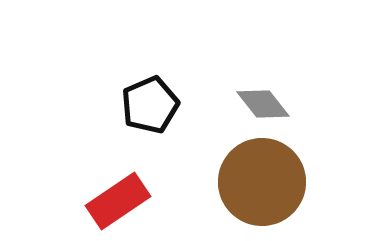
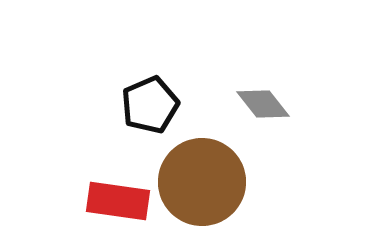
brown circle: moved 60 px left
red rectangle: rotated 42 degrees clockwise
